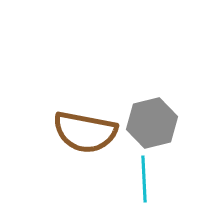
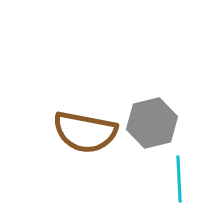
cyan line: moved 35 px right
